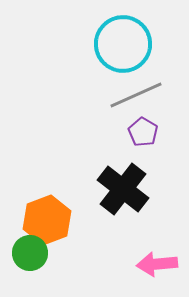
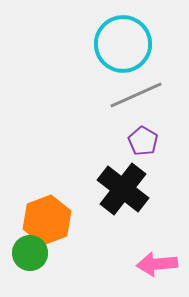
purple pentagon: moved 9 px down
